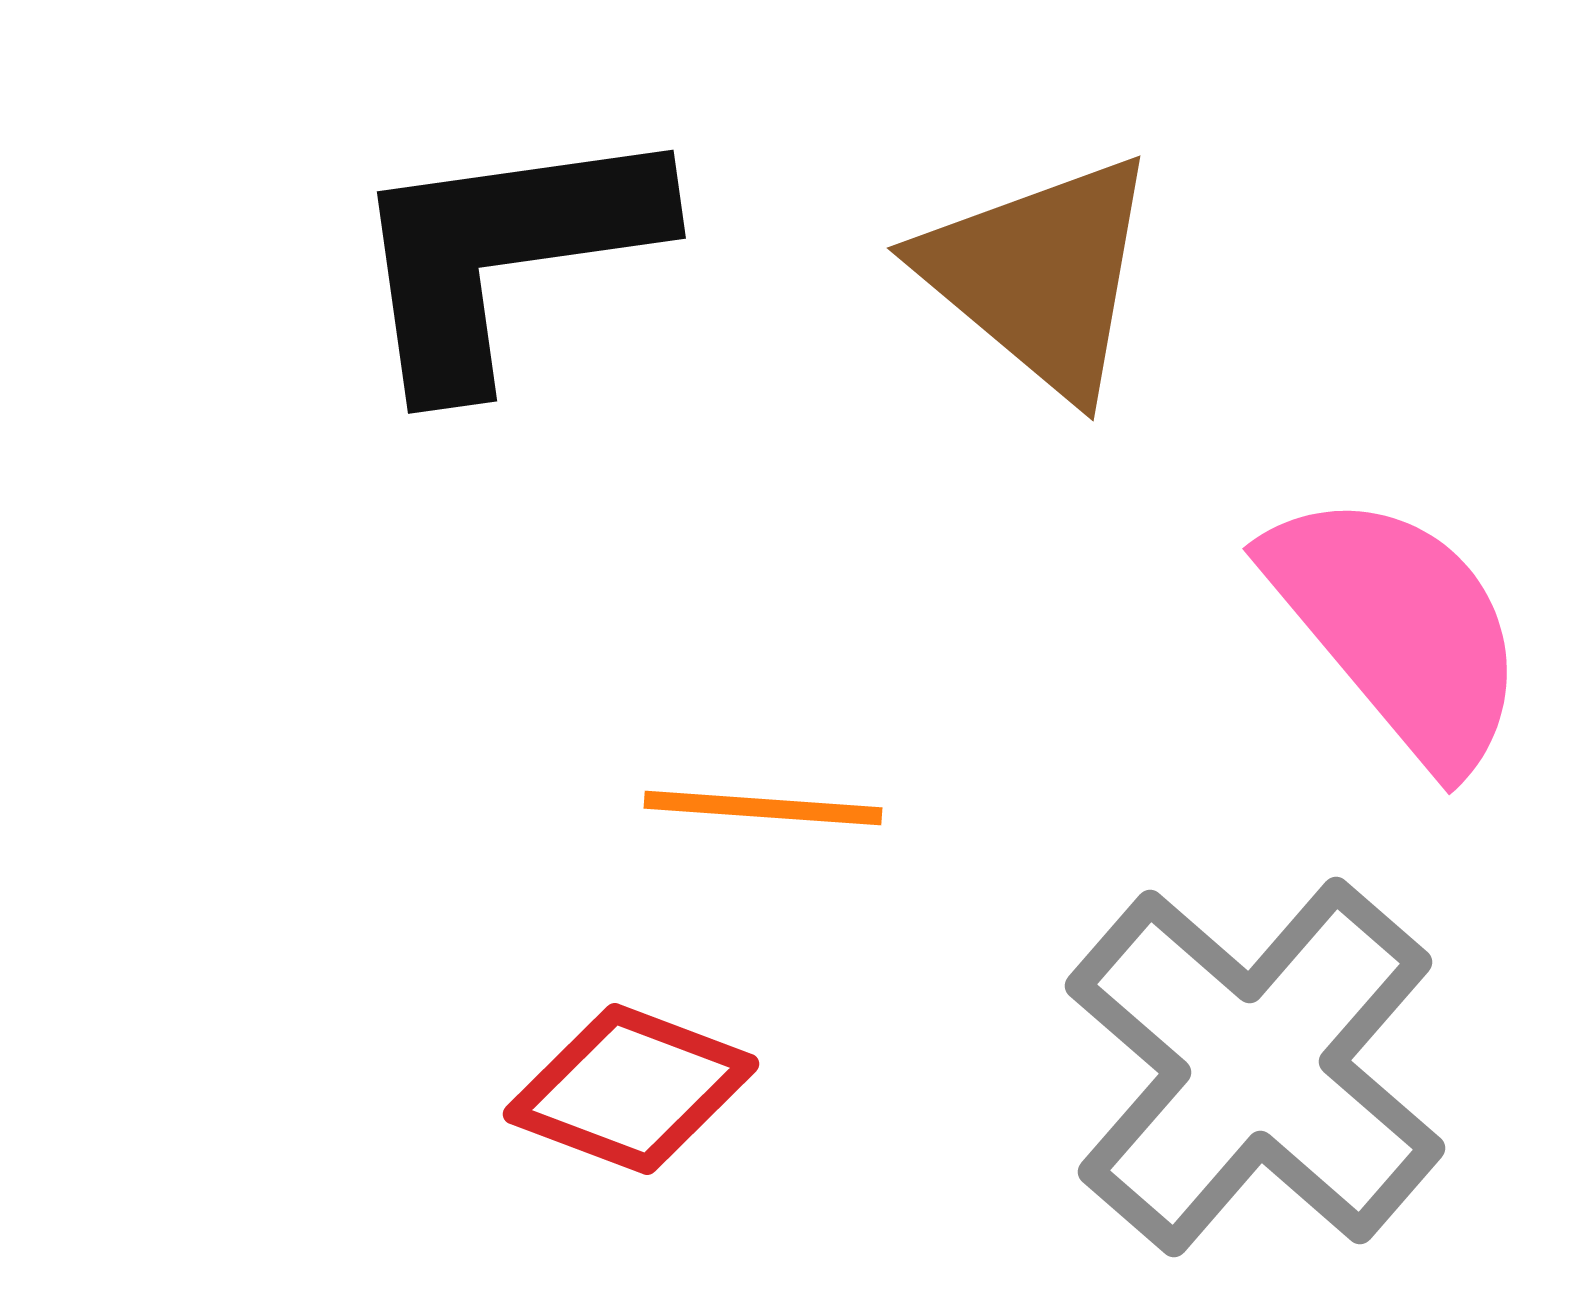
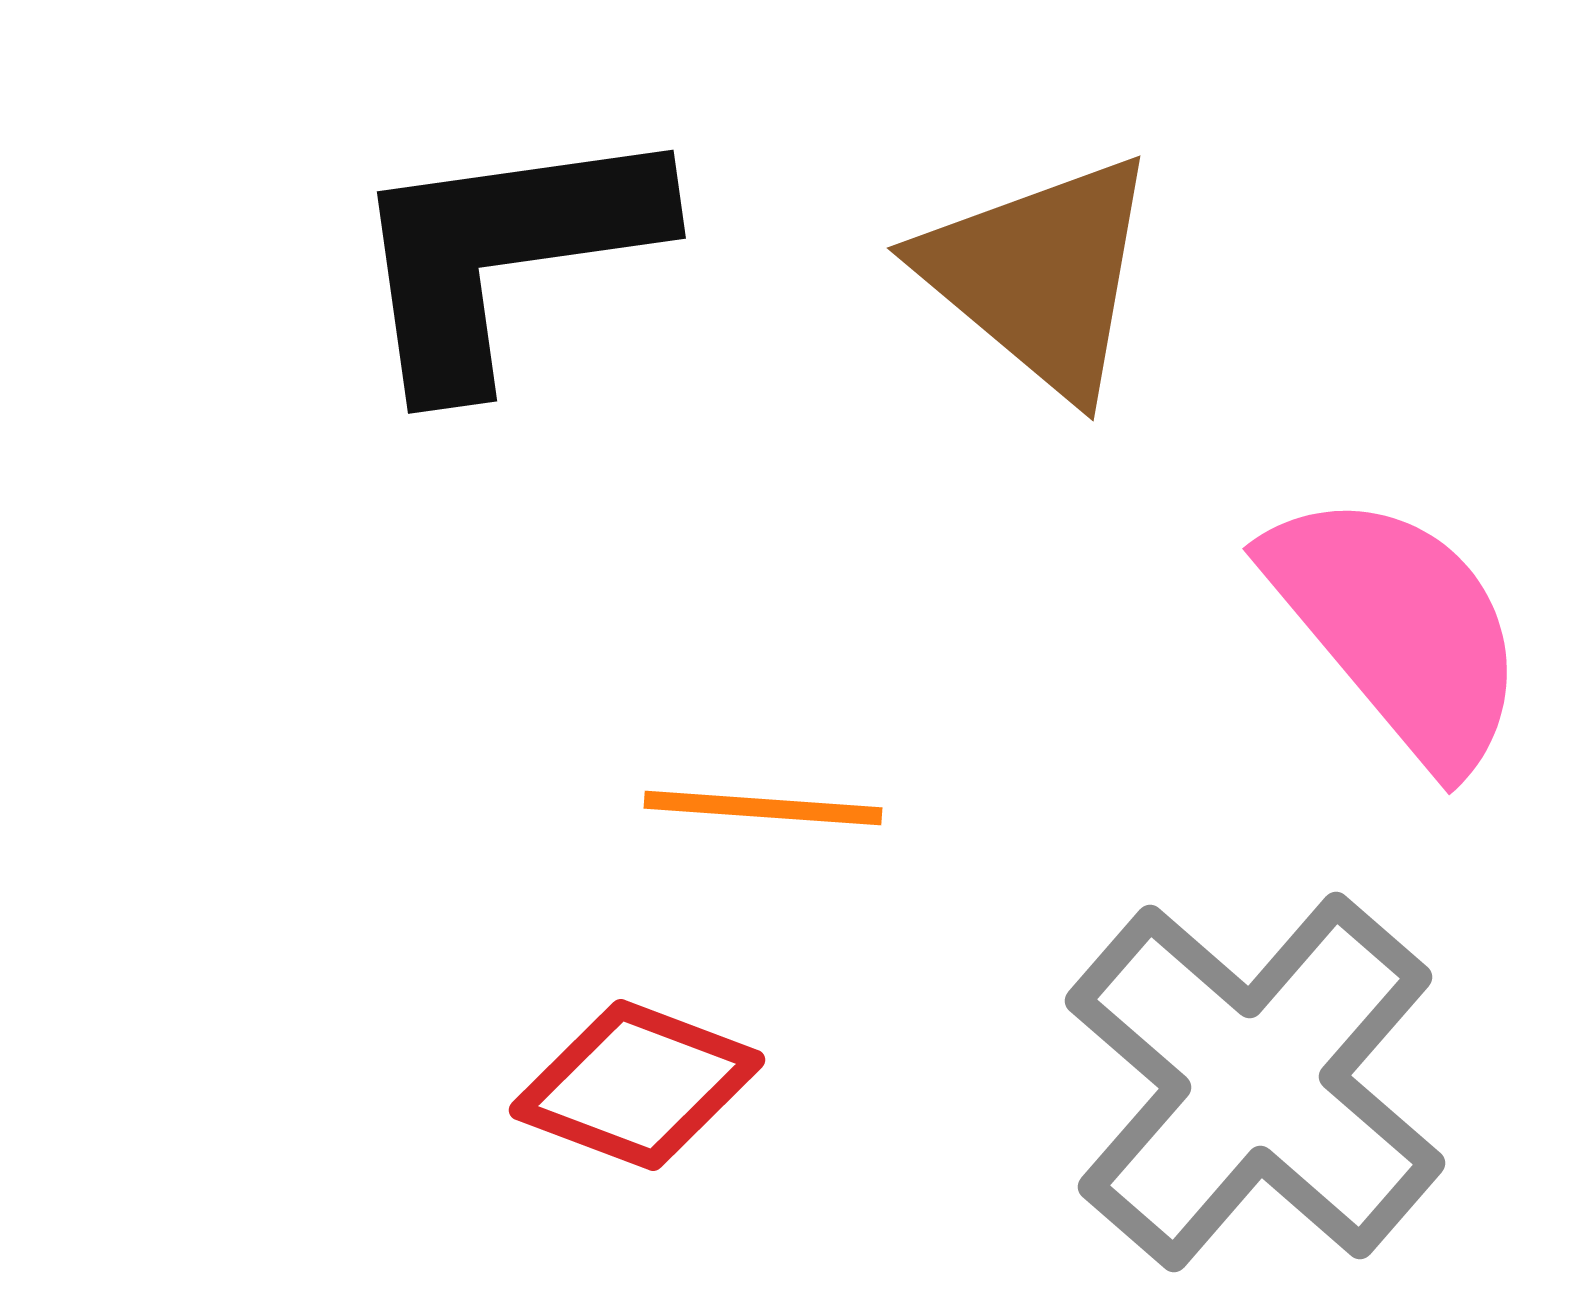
gray cross: moved 15 px down
red diamond: moved 6 px right, 4 px up
